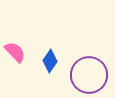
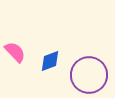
blue diamond: rotated 35 degrees clockwise
